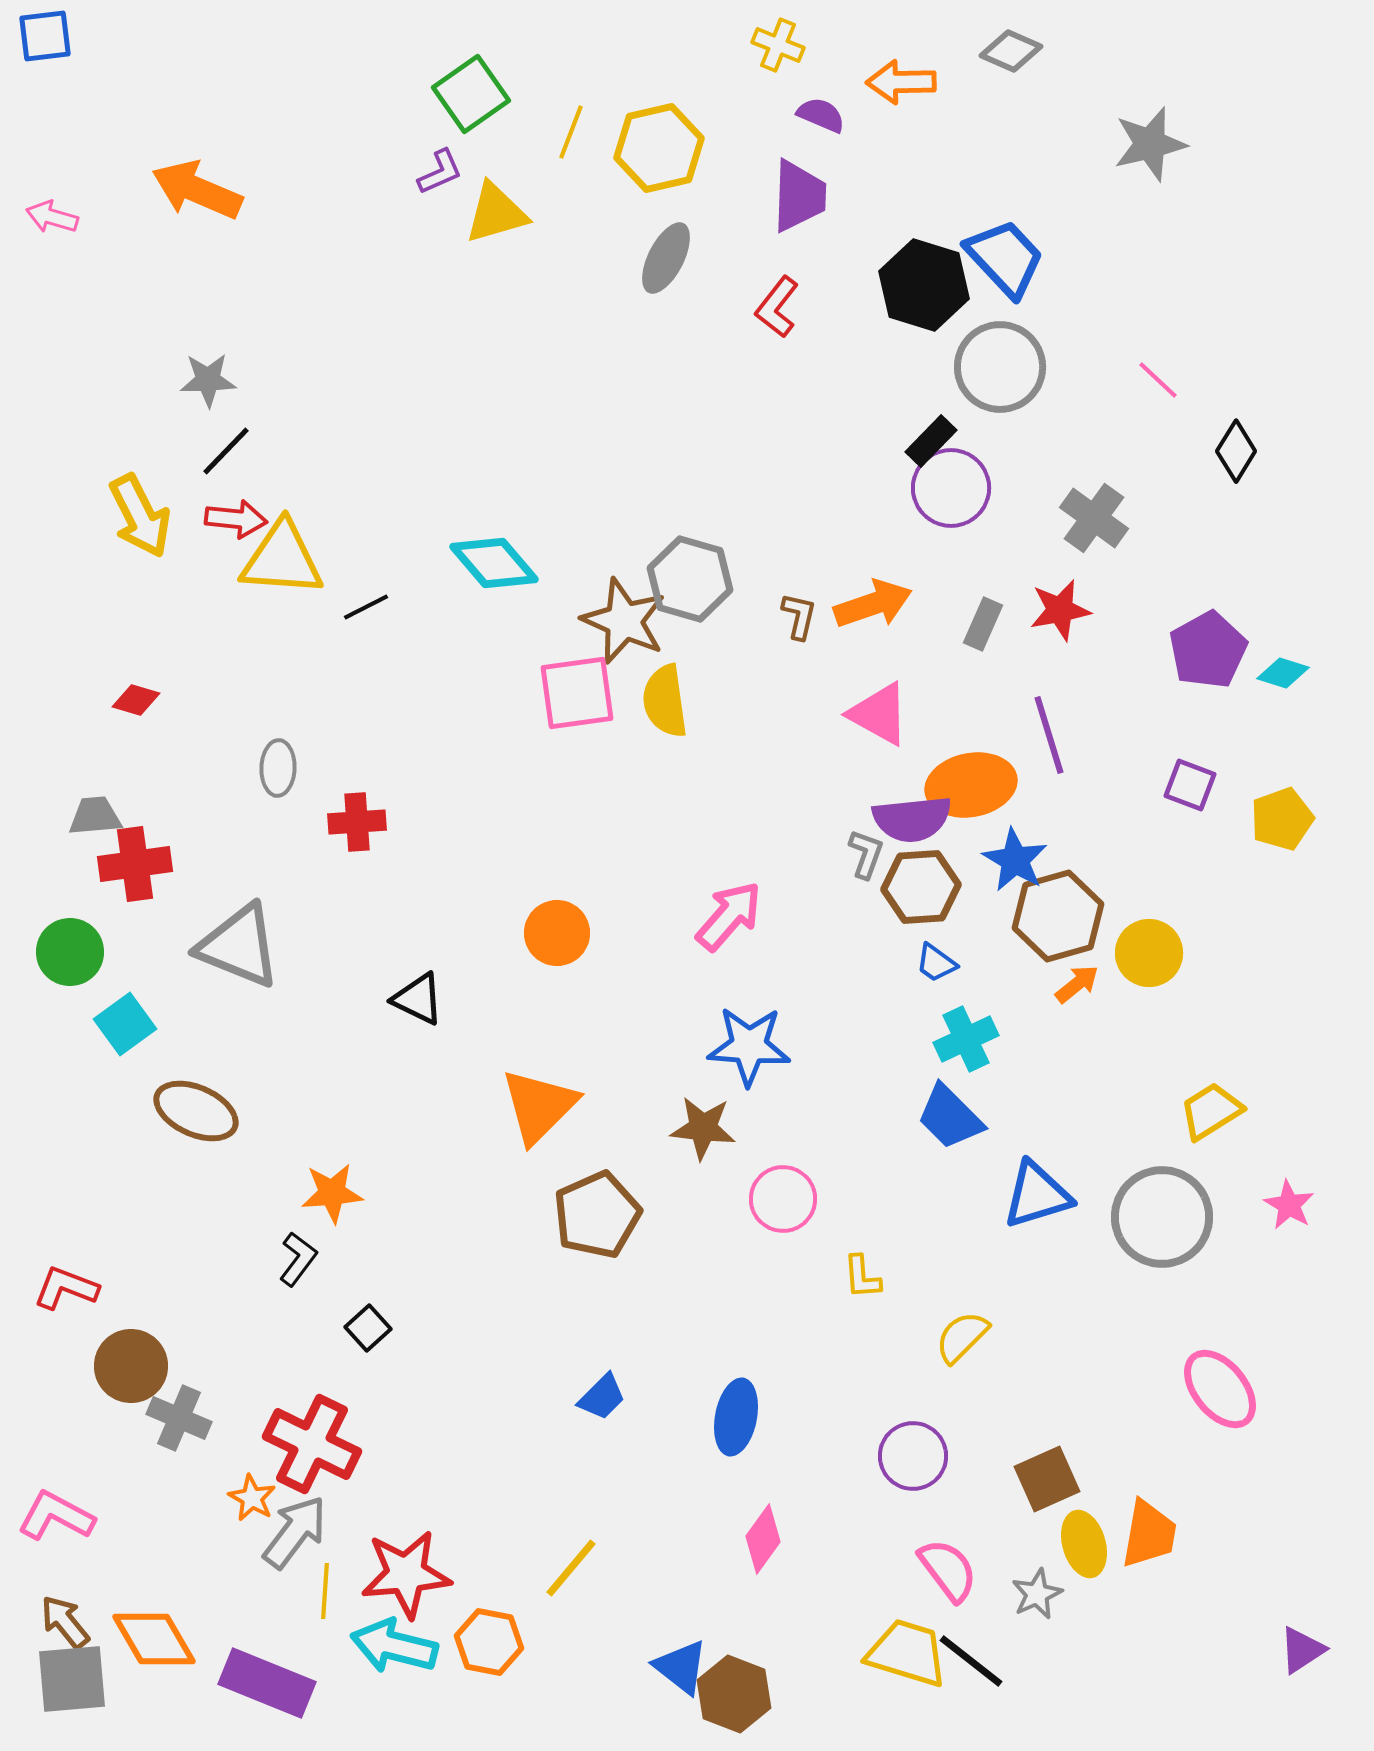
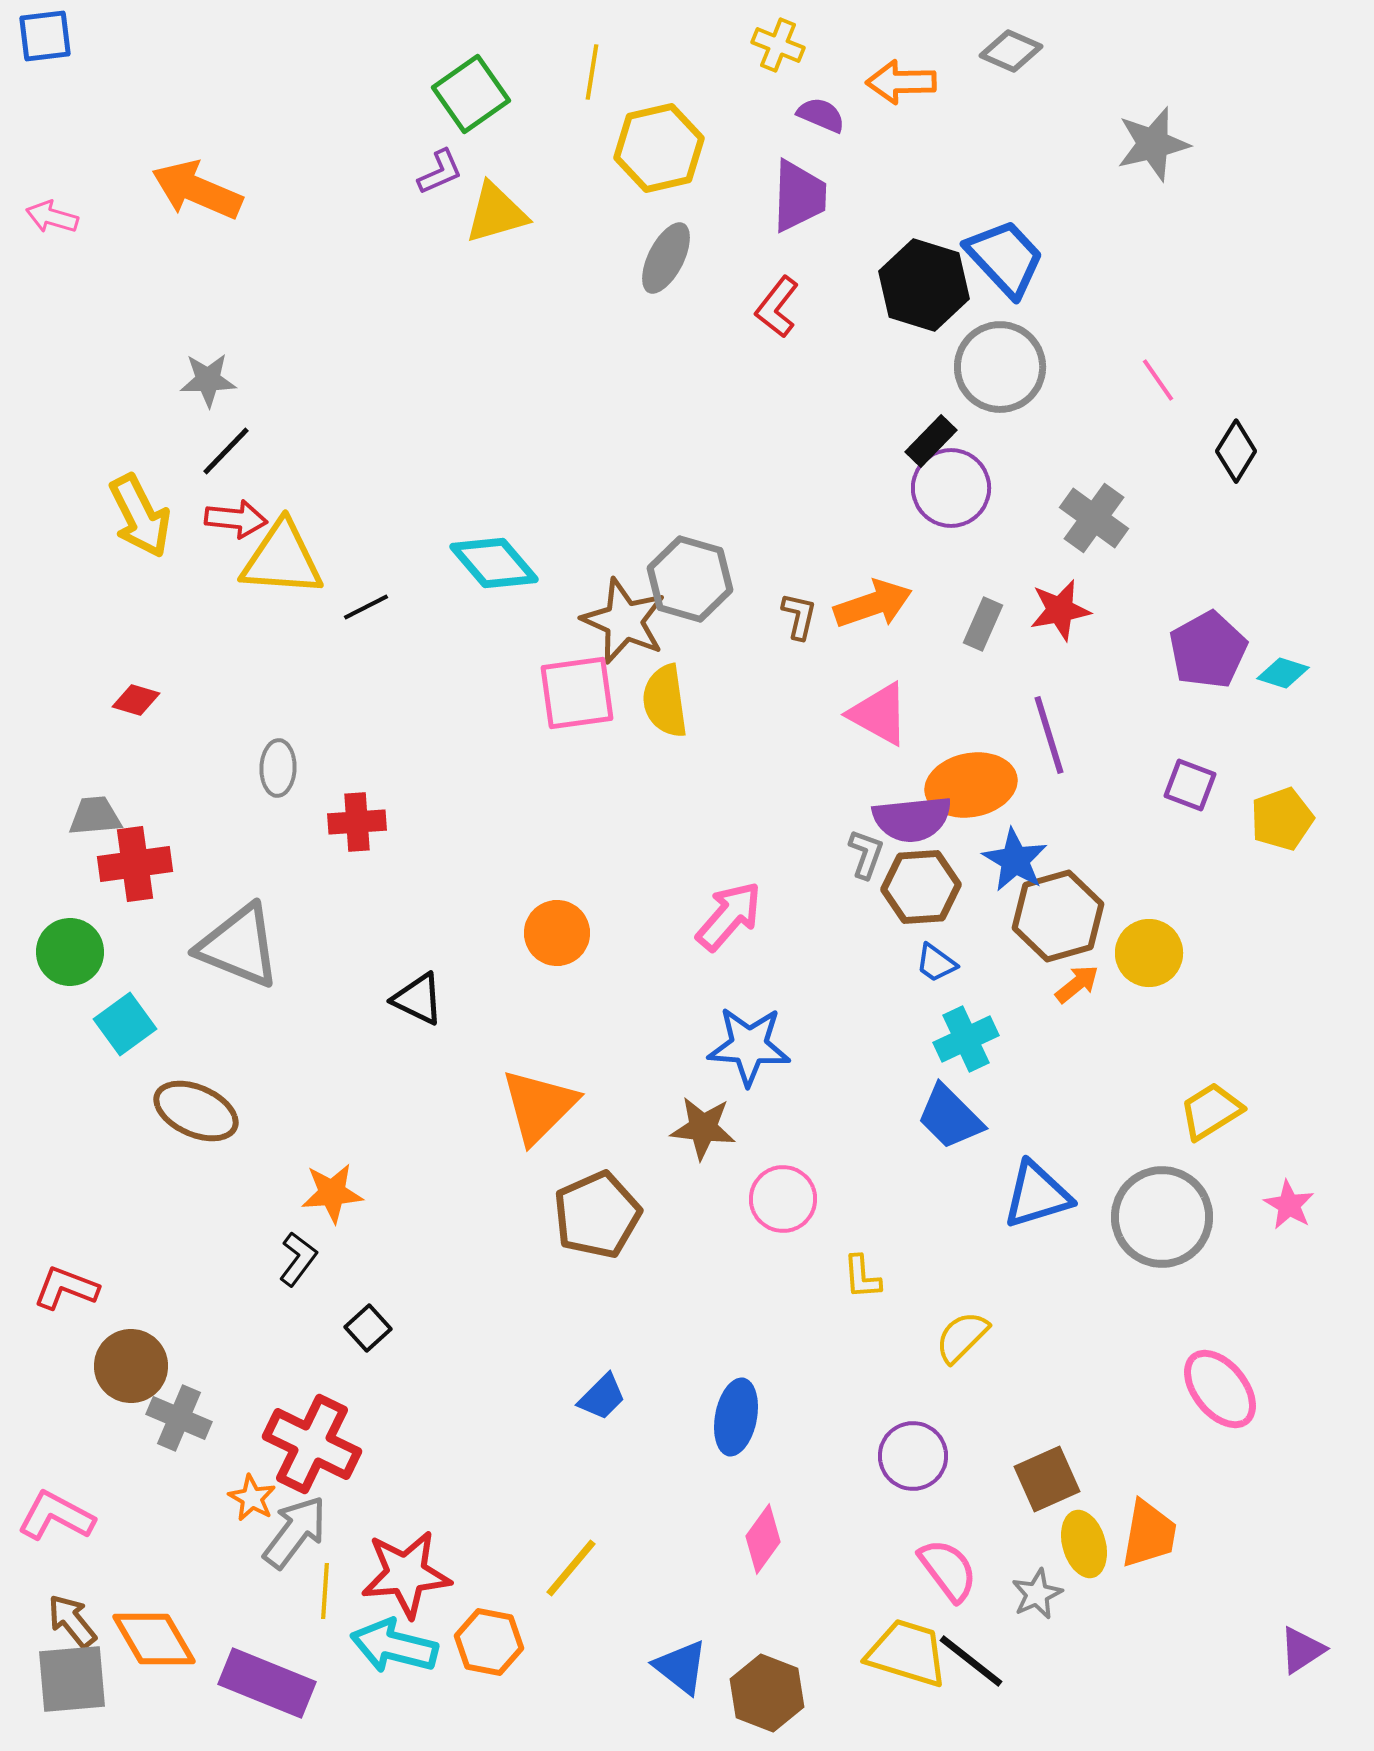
yellow line at (571, 132): moved 21 px right, 60 px up; rotated 12 degrees counterclockwise
gray star at (1150, 144): moved 3 px right
pink line at (1158, 380): rotated 12 degrees clockwise
brown arrow at (65, 1622): moved 7 px right, 1 px up
brown hexagon at (734, 1694): moved 33 px right, 1 px up
